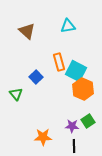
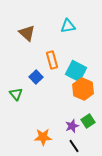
brown triangle: moved 2 px down
orange rectangle: moved 7 px left, 2 px up
purple star: rotated 24 degrees counterclockwise
black line: rotated 32 degrees counterclockwise
